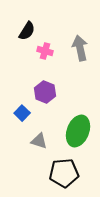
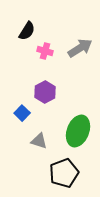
gray arrow: rotated 70 degrees clockwise
purple hexagon: rotated 10 degrees clockwise
black pentagon: rotated 16 degrees counterclockwise
